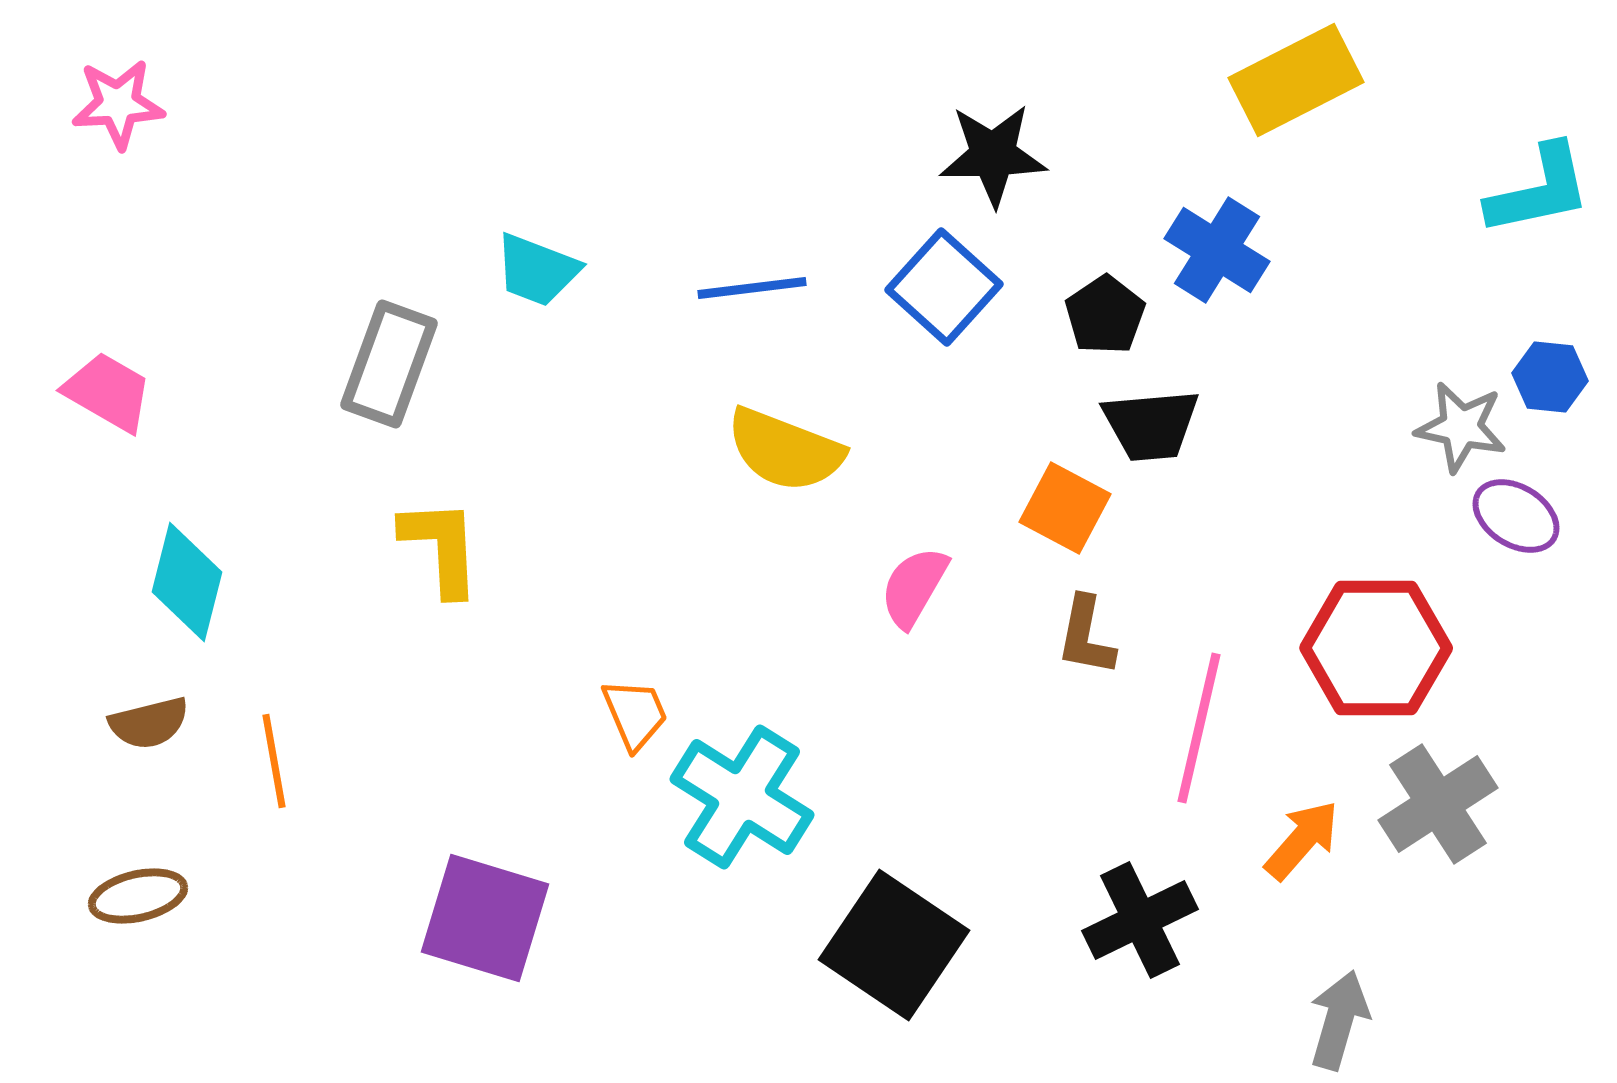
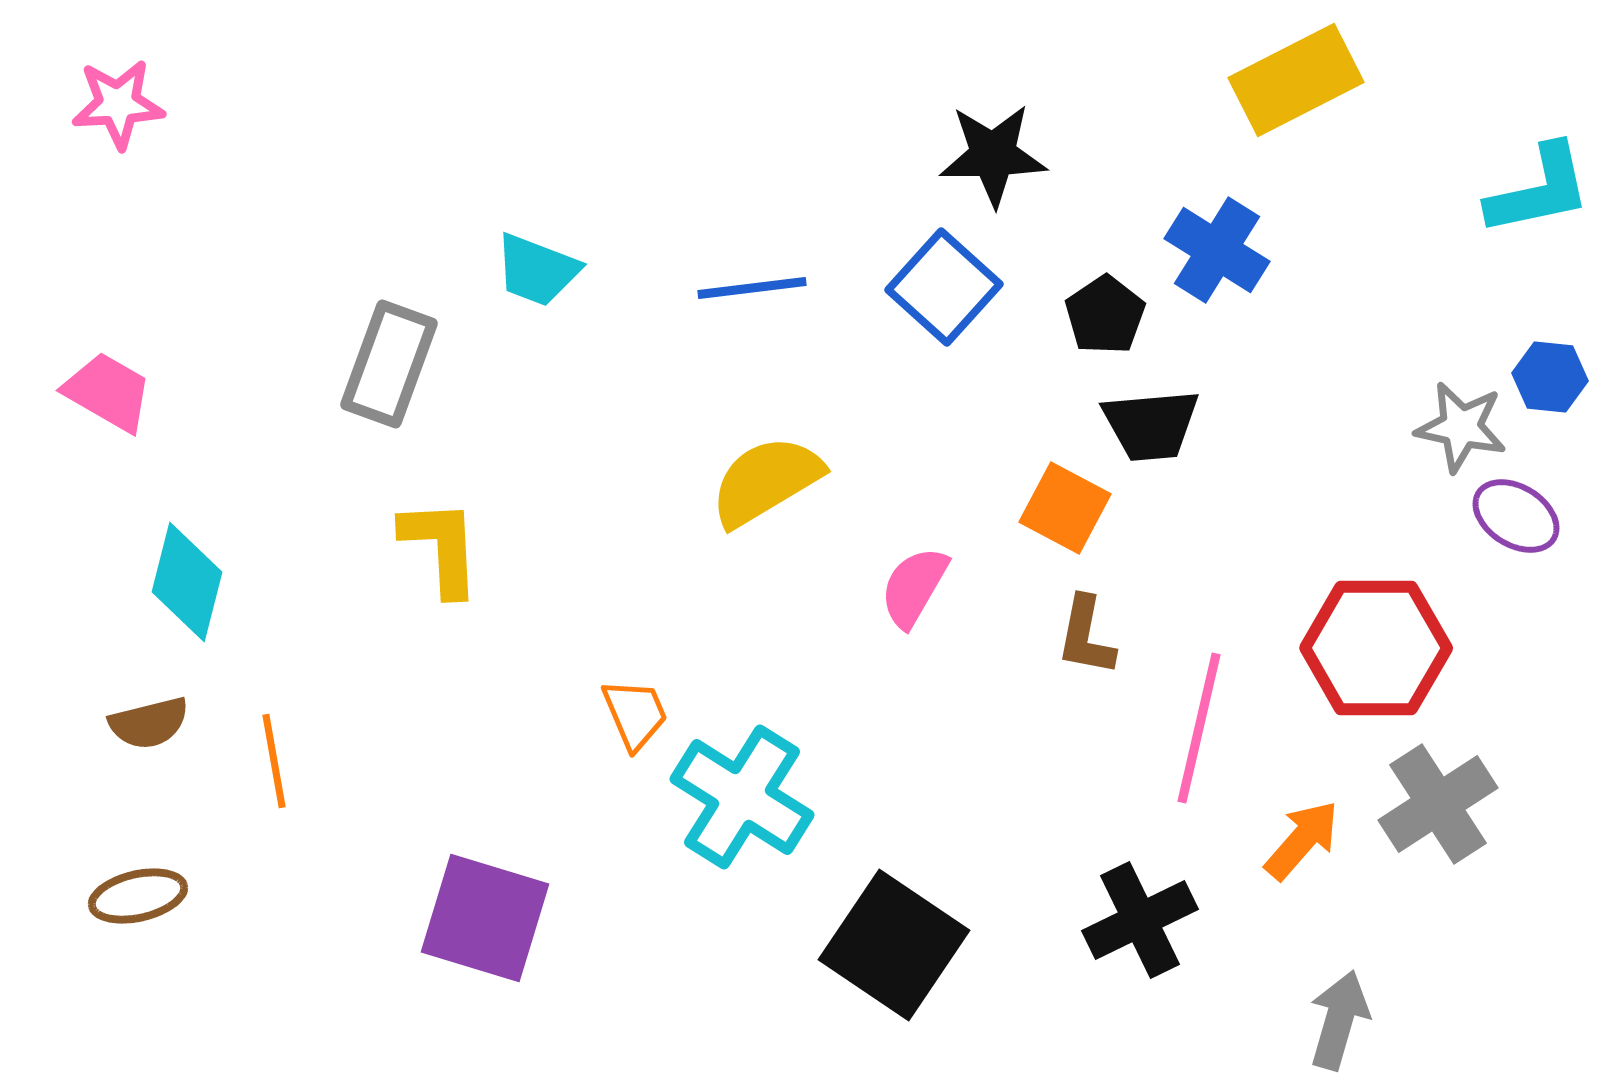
yellow semicircle: moved 19 px left, 31 px down; rotated 128 degrees clockwise
